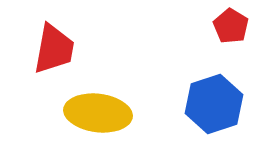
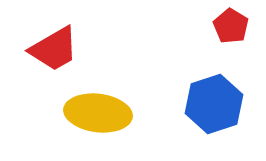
red trapezoid: rotated 50 degrees clockwise
